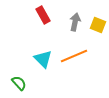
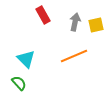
yellow square: moved 2 px left; rotated 35 degrees counterclockwise
cyan triangle: moved 17 px left
